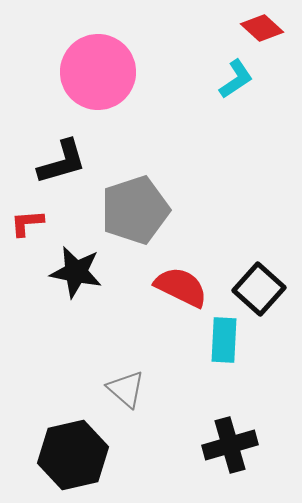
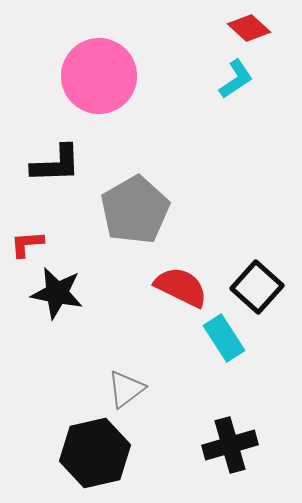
red diamond: moved 13 px left
pink circle: moved 1 px right, 4 px down
black L-shape: moved 6 px left, 2 px down; rotated 14 degrees clockwise
gray pentagon: rotated 12 degrees counterclockwise
red L-shape: moved 21 px down
black star: moved 19 px left, 21 px down
black square: moved 2 px left, 2 px up
cyan rectangle: moved 2 px up; rotated 36 degrees counterclockwise
gray triangle: rotated 42 degrees clockwise
black hexagon: moved 22 px right, 2 px up
